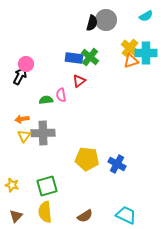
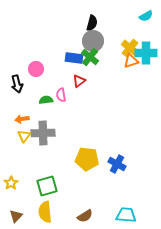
gray circle: moved 13 px left, 21 px down
pink circle: moved 10 px right, 5 px down
black arrow: moved 3 px left, 8 px down; rotated 138 degrees clockwise
yellow star: moved 1 px left, 2 px up; rotated 24 degrees clockwise
cyan trapezoid: rotated 20 degrees counterclockwise
